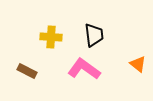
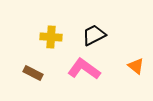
black trapezoid: rotated 110 degrees counterclockwise
orange triangle: moved 2 px left, 2 px down
brown rectangle: moved 6 px right, 2 px down
